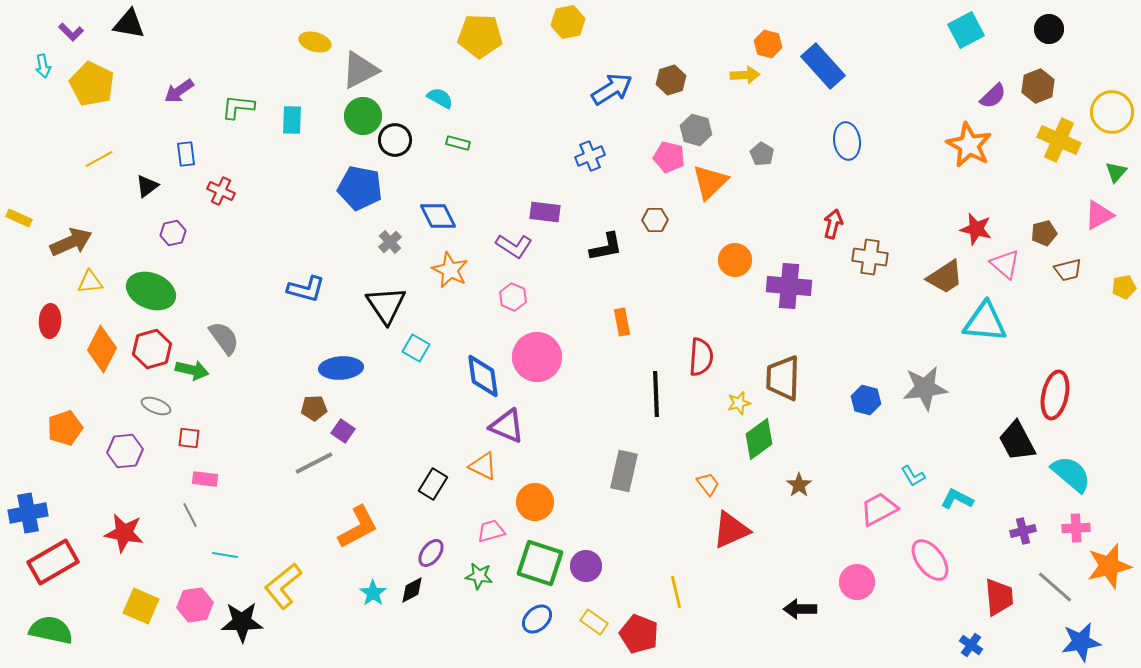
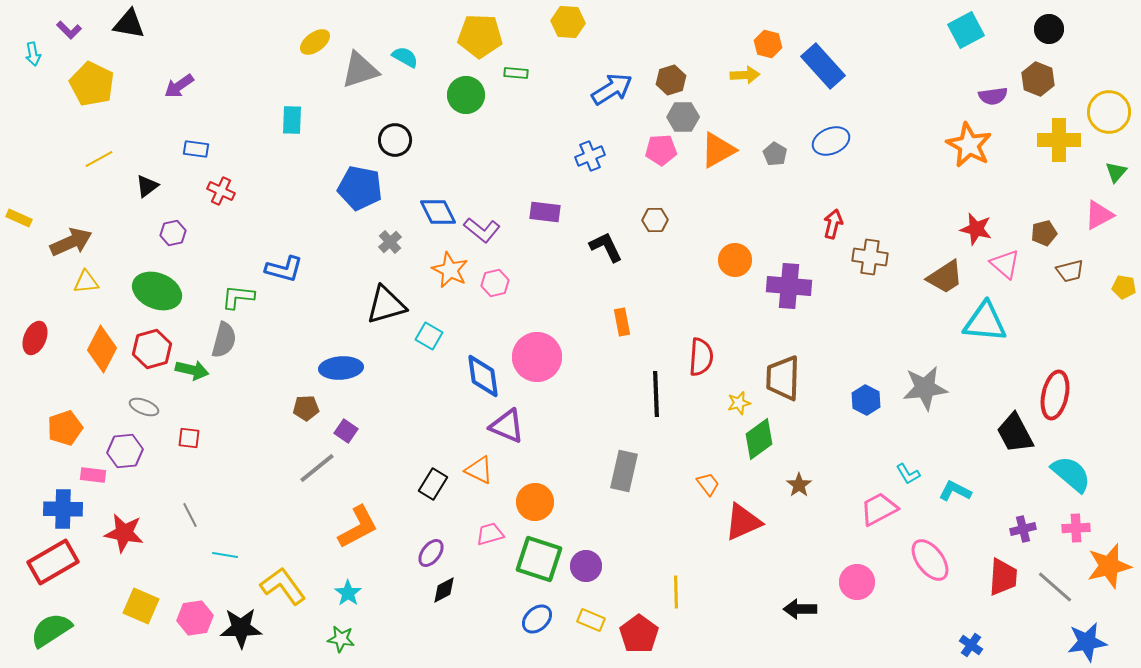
yellow hexagon at (568, 22): rotated 16 degrees clockwise
purple L-shape at (71, 32): moved 2 px left, 2 px up
yellow ellipse at (315, 42): rotated 52 degrees counterclockwise
cyan arrow at (43, 66): moved 10 px left, 12 px up
gray triangle at (360, 70): rotated 9 degrees clockwise
brown hexagon at (1038, 86): moved 7 px up; rotated 16 degrees counterclockwise
purple arrow at (179, 91): moved 5 px up
purple semicircle at (993, 96): rotated 36 degrees clockwise
cyan semicircle at (440, 98): moved 35 px left, 41 px up
green L-shape at (238, 107): moved 190 px down
yellow circle at (1112, 112): moved 3 px left
green circle at (363, 116): moved 103 px right, 21 px up
gray hexagon at (696, 130): moved 13 px left, 13 px up; rotated 16 degrees counterclockwise
yellow cross at (1059, 140): rotated 24 degrees counterclockwise
blue ellipse at (847, 141): moved 16 px left; rotated 75 degrees clockwise
green rectangle at (458, 143): moved 58 px right, 70 px up; rotated 10 degrees counterclockwise
blue rectangle at (186, 154): moved 10 px right, 5 px up; rotated 75 degrees counterclockwise
gray pentagon at (762, 154): moved 13 px right
pink pentagon at (669, 157): moved 8 px left, 7 px up; rotated 16 degrees counterclockwise
orange triangle at (710, 182): moved 8 px right, 32 px up; rotated 15 degrees clockwise
blue diamond at (438, 216): moved 4 px up
purple L-shape at (514, 246): moved 32 px left, 16 px up; rotated 6 degrees clockwise
black L-shape at (606, 247): rotated 105 degrees counterclockwise
brown trapezoid at (1068, 270): moved 2 px right, 1 px down
yellow triangle at (90, 282): moved 4 px left
yellow pentagon at (1124, 287): rotated 20 degrees clockwise
blue L-shape at (306, 289): moved 22 px left, 20 px up
green ellipse at (151, 291): moved 6 px right
pink hexagon at (513, 297): moved 18 px left, 14 px up; rotated 24 degrees clockwise
black triangle at (386, 305): rotated 48 degrees clockwise
red ellipse at (50, 321): moved 15 px left, 17 px down; rotated 20 degrees clockwise
gray semicircle at (224, 338): moved 2 px down; rotated 51 degrees clockwise
cyan square at (416, 348): moved 13 px right, 12 px up
blue hexagon at (866, 400): rotated 12 degrees clockwise
gray ellipse at (156, 406): moved 12 px left, 1 px down
brown pentagon at (314, 408): moved 8 px left
purple square at (343, 431): moved 3 px right
black trapezoid at (1017, 441): moved 2 px left, 8 px up
gray line at (314, 463): moved 3 px right, 5 px down; rotated 12 degrees counterclockwise
orange triangle at (483, 466): moved 4 px left, 4 px down
cyan L-shape at (913, 476): moved 5 px left, 2 px up
pink rectangle at (205, 479): moved 112 px left, 4 px up
cyan L-shape at (957, 499): moved 2 px left, 8 px up
blue cross at (28, 513): moved 35 px right, 4 px up; rotated 12 degrees clockwise
red triangle at (731, 530): moved 12 px right, 8 px up
pink trapezoid at (491, 531): moved 1 px left, 3 px down
purple cross at (1023, 531): moved 2 px up
green square at (540, 563): moved 1 px left, 4 px up
green star at (479, 576): moved 138 px left, 63 px down
yellow L-shape at (283, 586): rotated 93 degrees clockwise
black diamond at (412, 590): moved 32 px right
yellow line at (676, 592): rotated 12 degrees clockwise
cyan star at (373, 593): moved 25 px left
red trapezoid at (999, 597): moved 4 px right, 20 px up; rotated 9 degrees clockwise
pink hexagon at (195, 605): moved 13 px down
black star at (242, 622): moved 1 px left, 6 px down
yellow rectangle at (594, 622): moved 3 px left, 2 px up; rotated 12 degrees counterclockwise
green semicircle at (51, 630): rotated 45 degrees counterclockwise
red pentagon at (639, 634): rotated 15 degrees clockwise
blue star at (1081, 642): moved 6 px right
